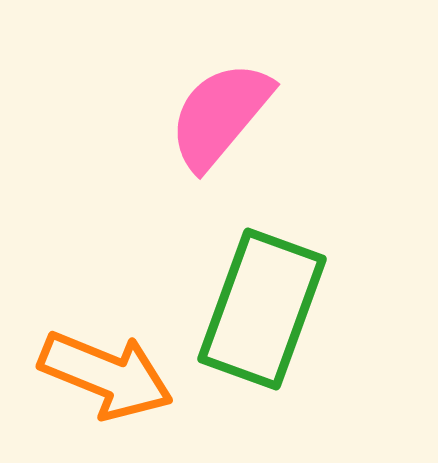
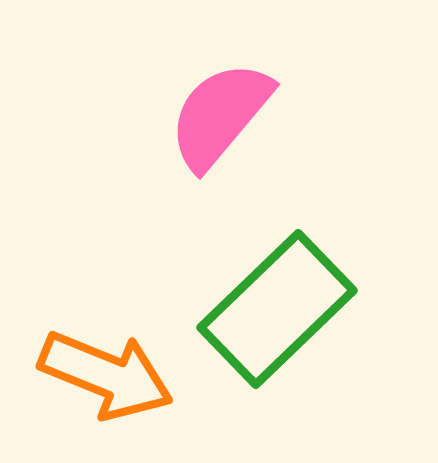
green rectangle: moved 15 px right; rotated 26 degrees clockwise
